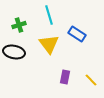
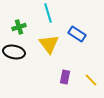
cyan line: moved 1 px left, 2 px up
green cross: moved 2 px down
